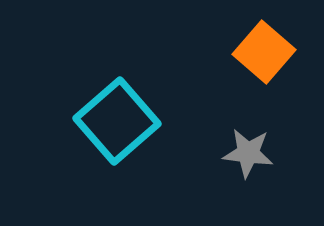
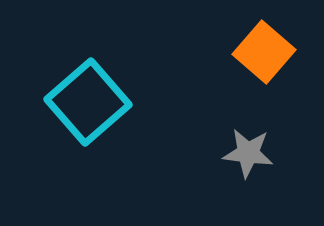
cyan square: moved 29 px left, 19 px up
